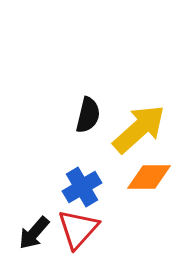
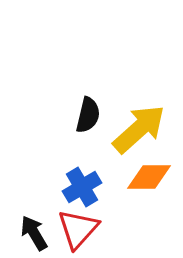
black arrow: rotated 108 degrees clockwise
